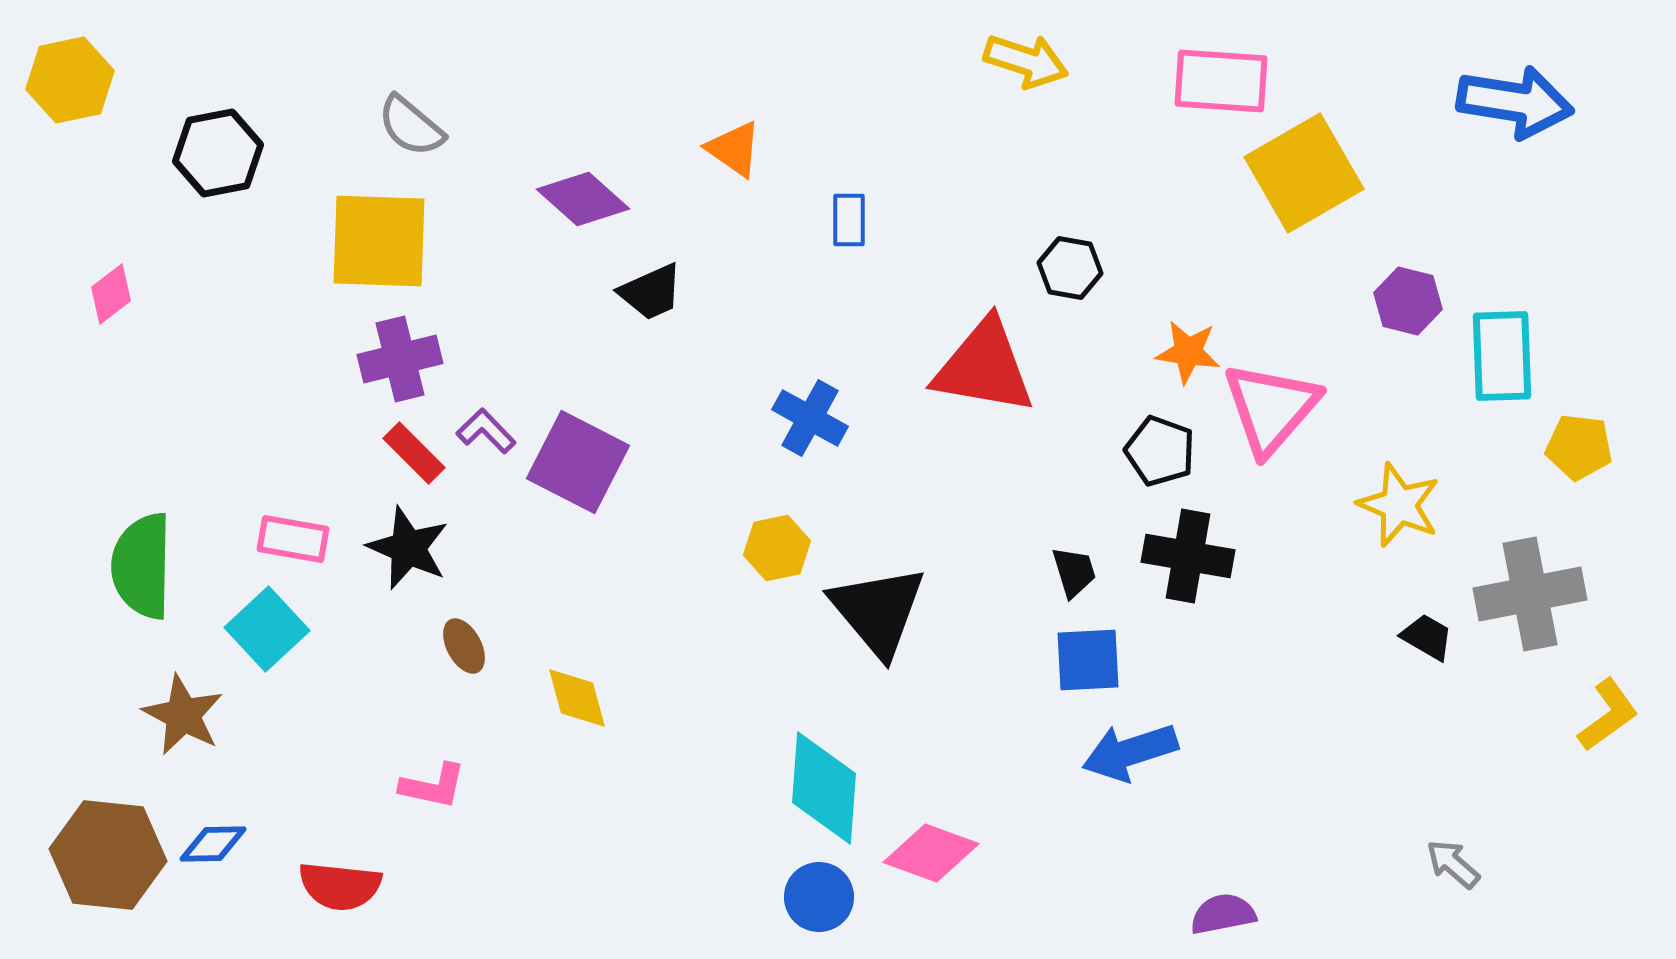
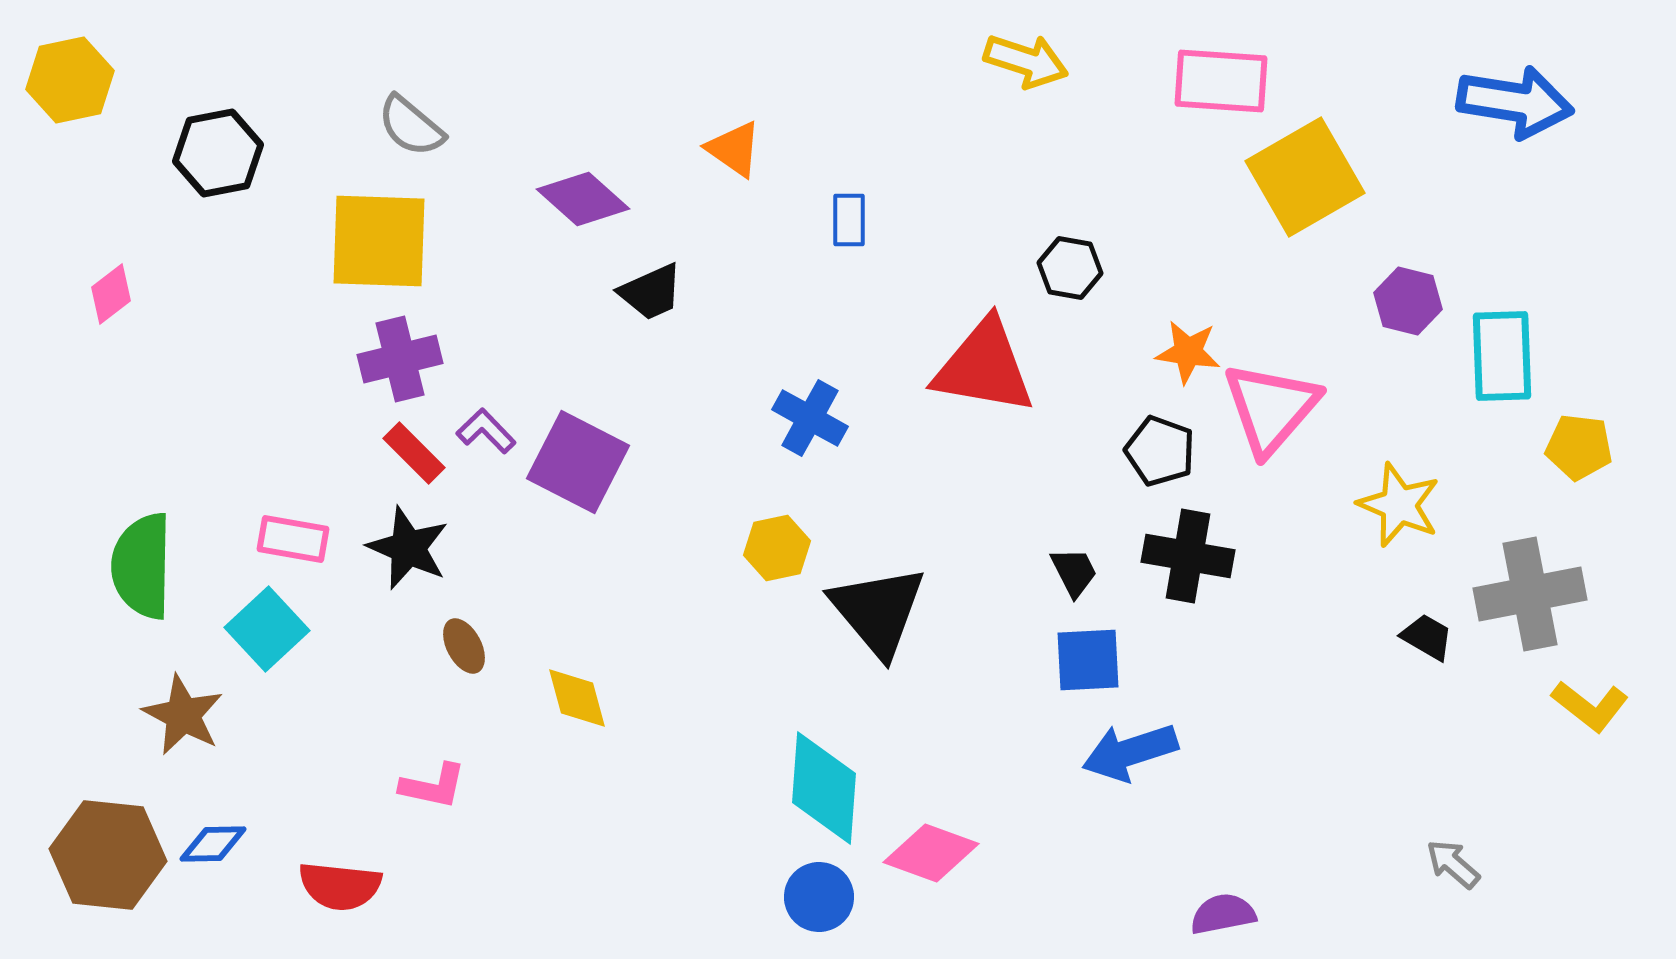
yellow square at (1304, 173): moved 1 px right, 4 px down
black trapezoid at (1074, 572): rotated 10 degrees counterclockwise
yellow L-shape at (1608, 715): moved 18 px left, 9 px up; rotated 74 degrees clockwise
